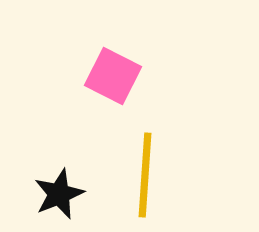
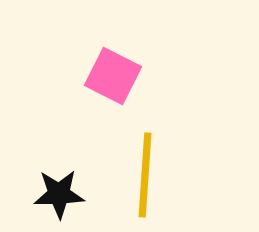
black star: rotated 21 degrees clockwise
